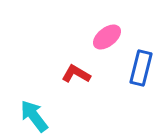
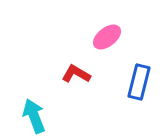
blue rectangle: moved 2 px left, 14 px down
cyan arrow: rotated 16 degrees clockwise
